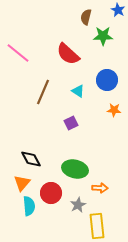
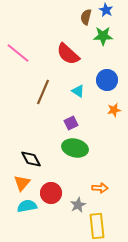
blue star: moved 12 px left
orange star: rotated 16 degrees counterclockwise
green ellipse: moved 21 px up
cyan semicircle: moved 2 px left; rotated 96 degrees counterclockwise
